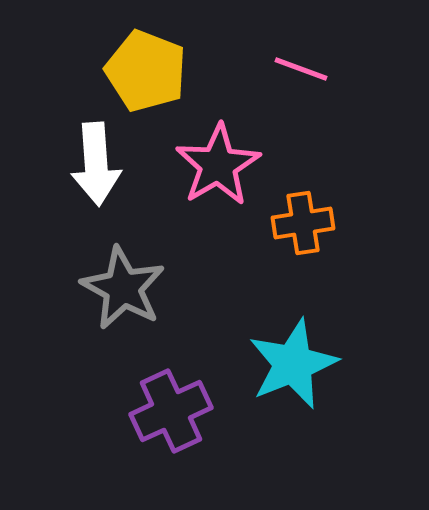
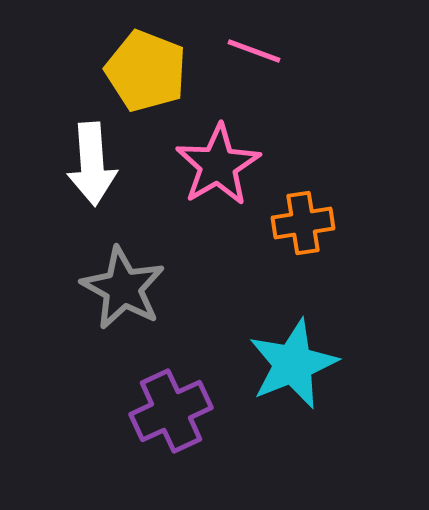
pink line: moved 47 px left, 18 px up
white arrow: moved 4 px left
